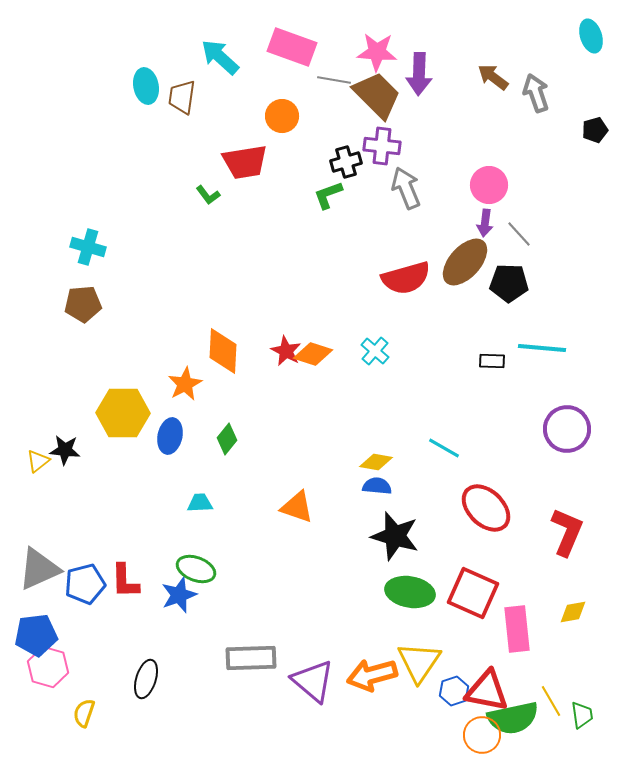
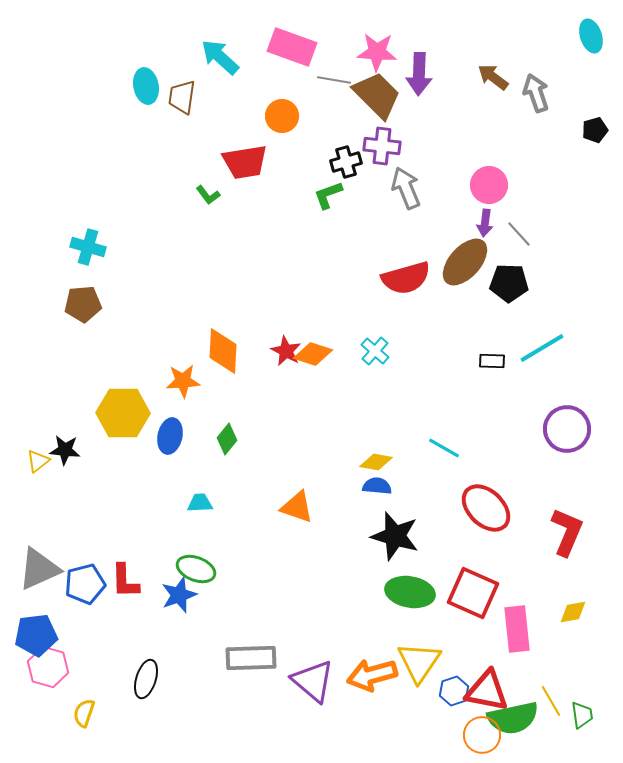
cyan line at (542, 348): rotated 36 degrees counterclockwise
orange star at (185, 384): moved 2 px left, 3 px up; rotated 24 degrees clockwise
